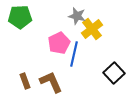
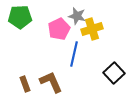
yellow cross: rotated 20 degrees clockwise
pink pentagon: moved 14 px up
brown rectangle: moved 3 px down
